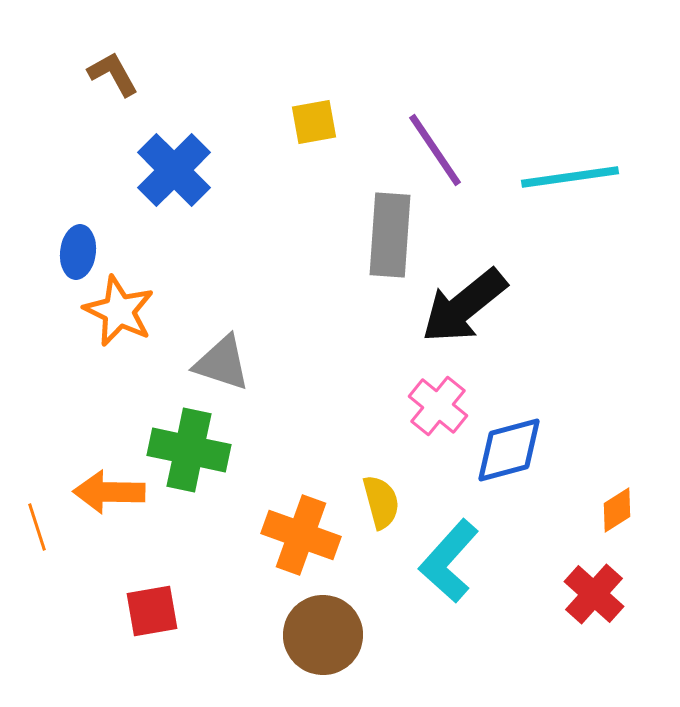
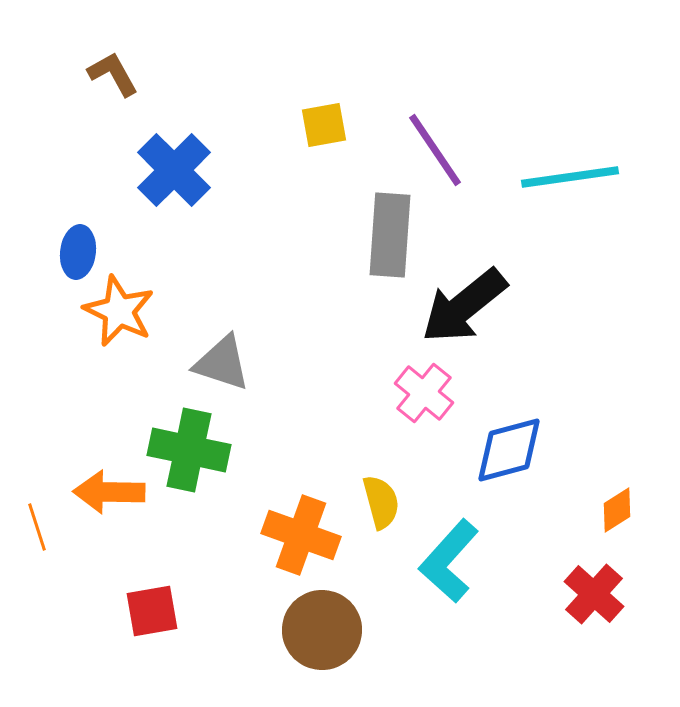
yellow square: moved 10 px right, 3 px down
pink cross: moved 14 px left, 13 px up
brown circle: moved 1 px left, 5 px up
